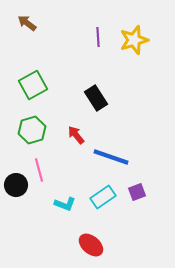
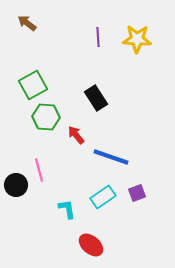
yellow star: moved 3 px right, 1 px up; rotated 20 degrees clockwise
green hexagon: moved 14 px right, 13 px up; rotated 20 degrees clockwise
purple square: moved 1 px down
cyan L-shape: moved 2 px right, 5 px down; rotated 120 degrees counterclockwise
